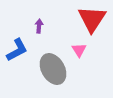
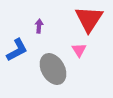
red triangle: moved 3 px left
